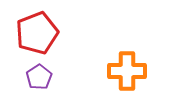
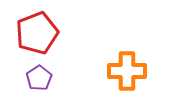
purple pentagon: moved 1 px down
